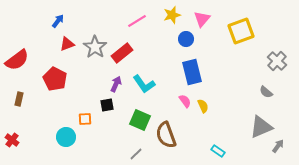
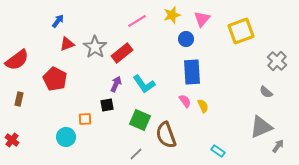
blue rectangle: rotated 10 degrees clockwise
